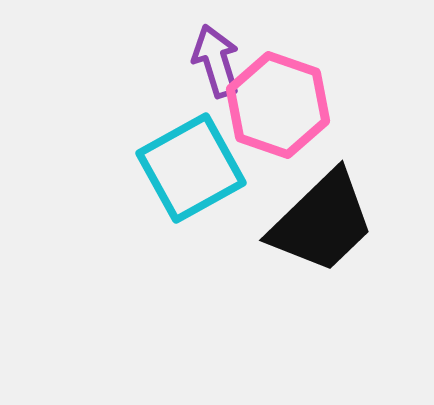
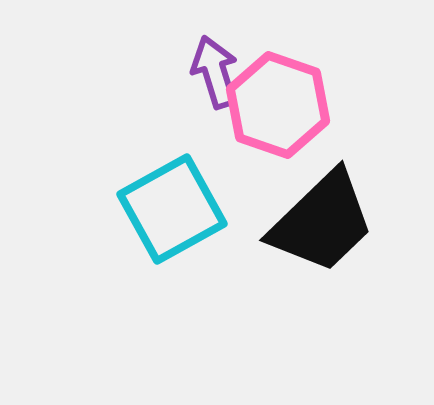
purple arrow: moved 1 px left, 11 px down
cyan square: moved 19 px left, 41 px down
